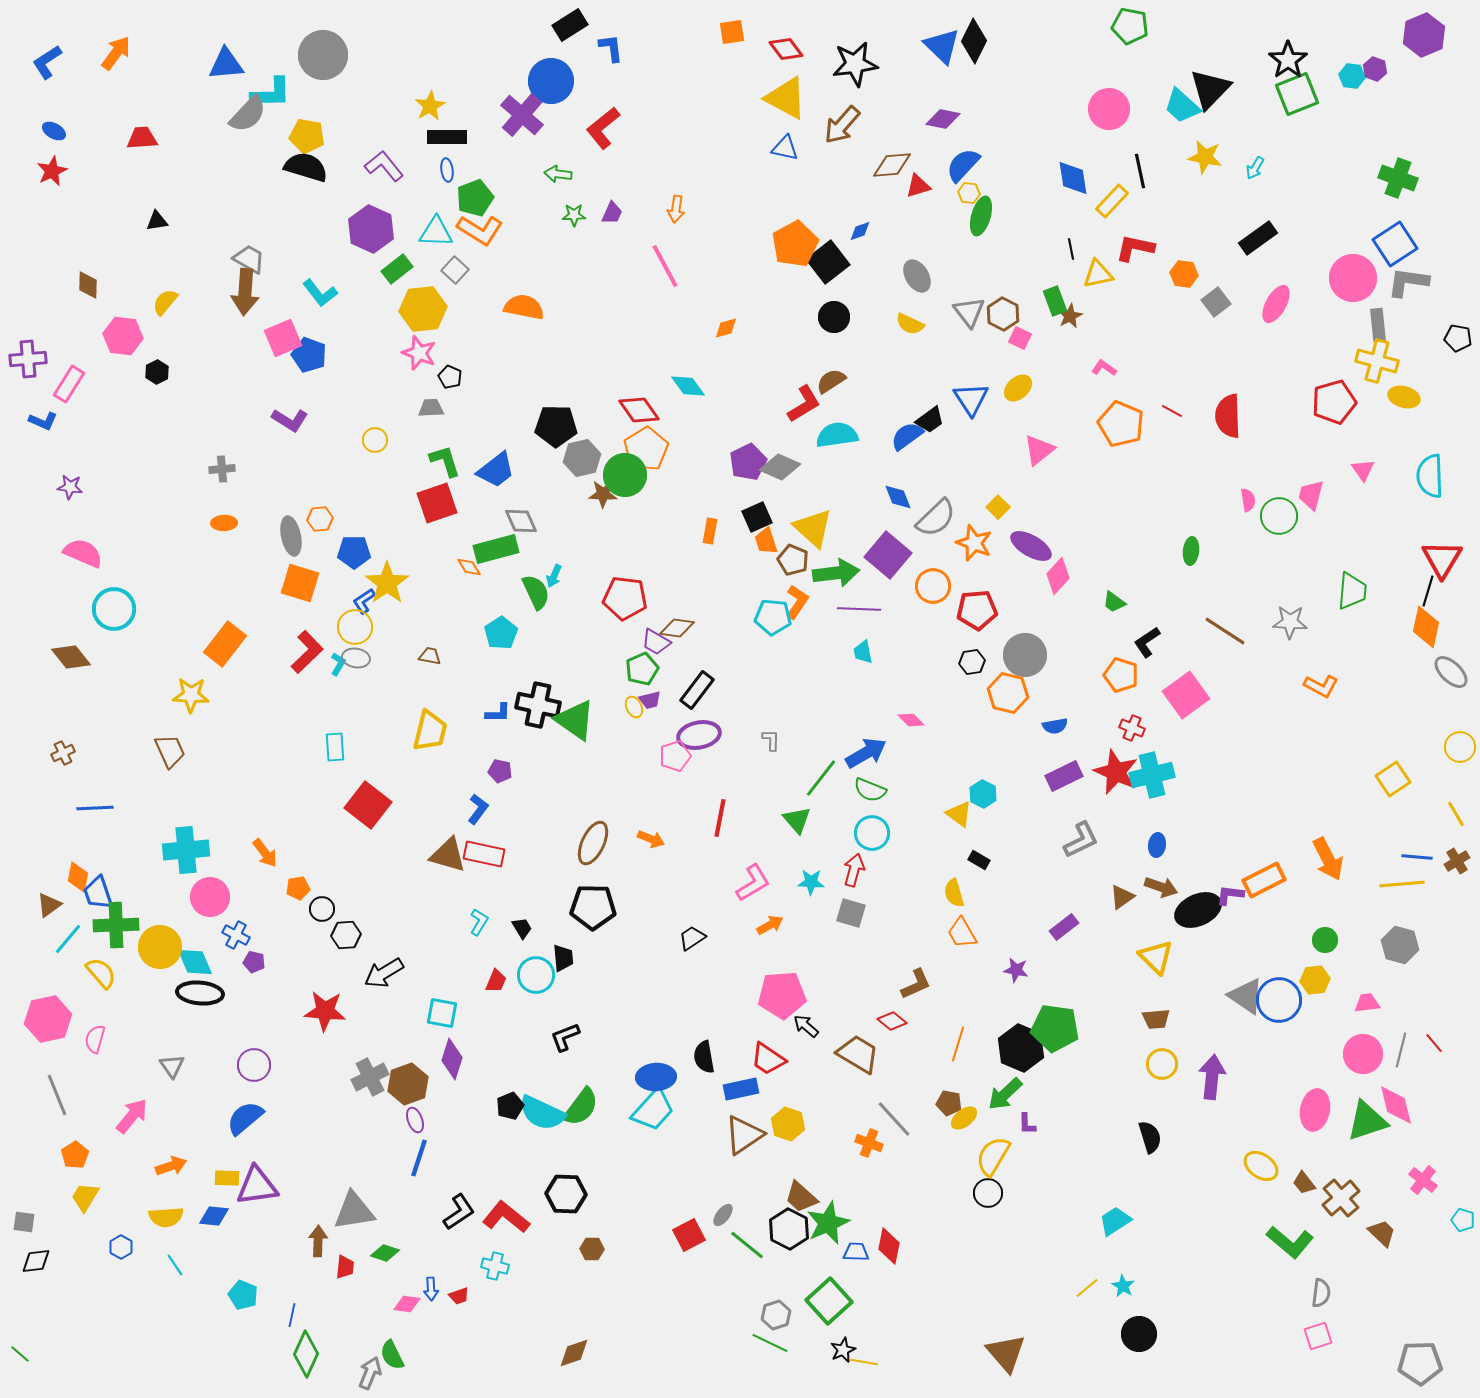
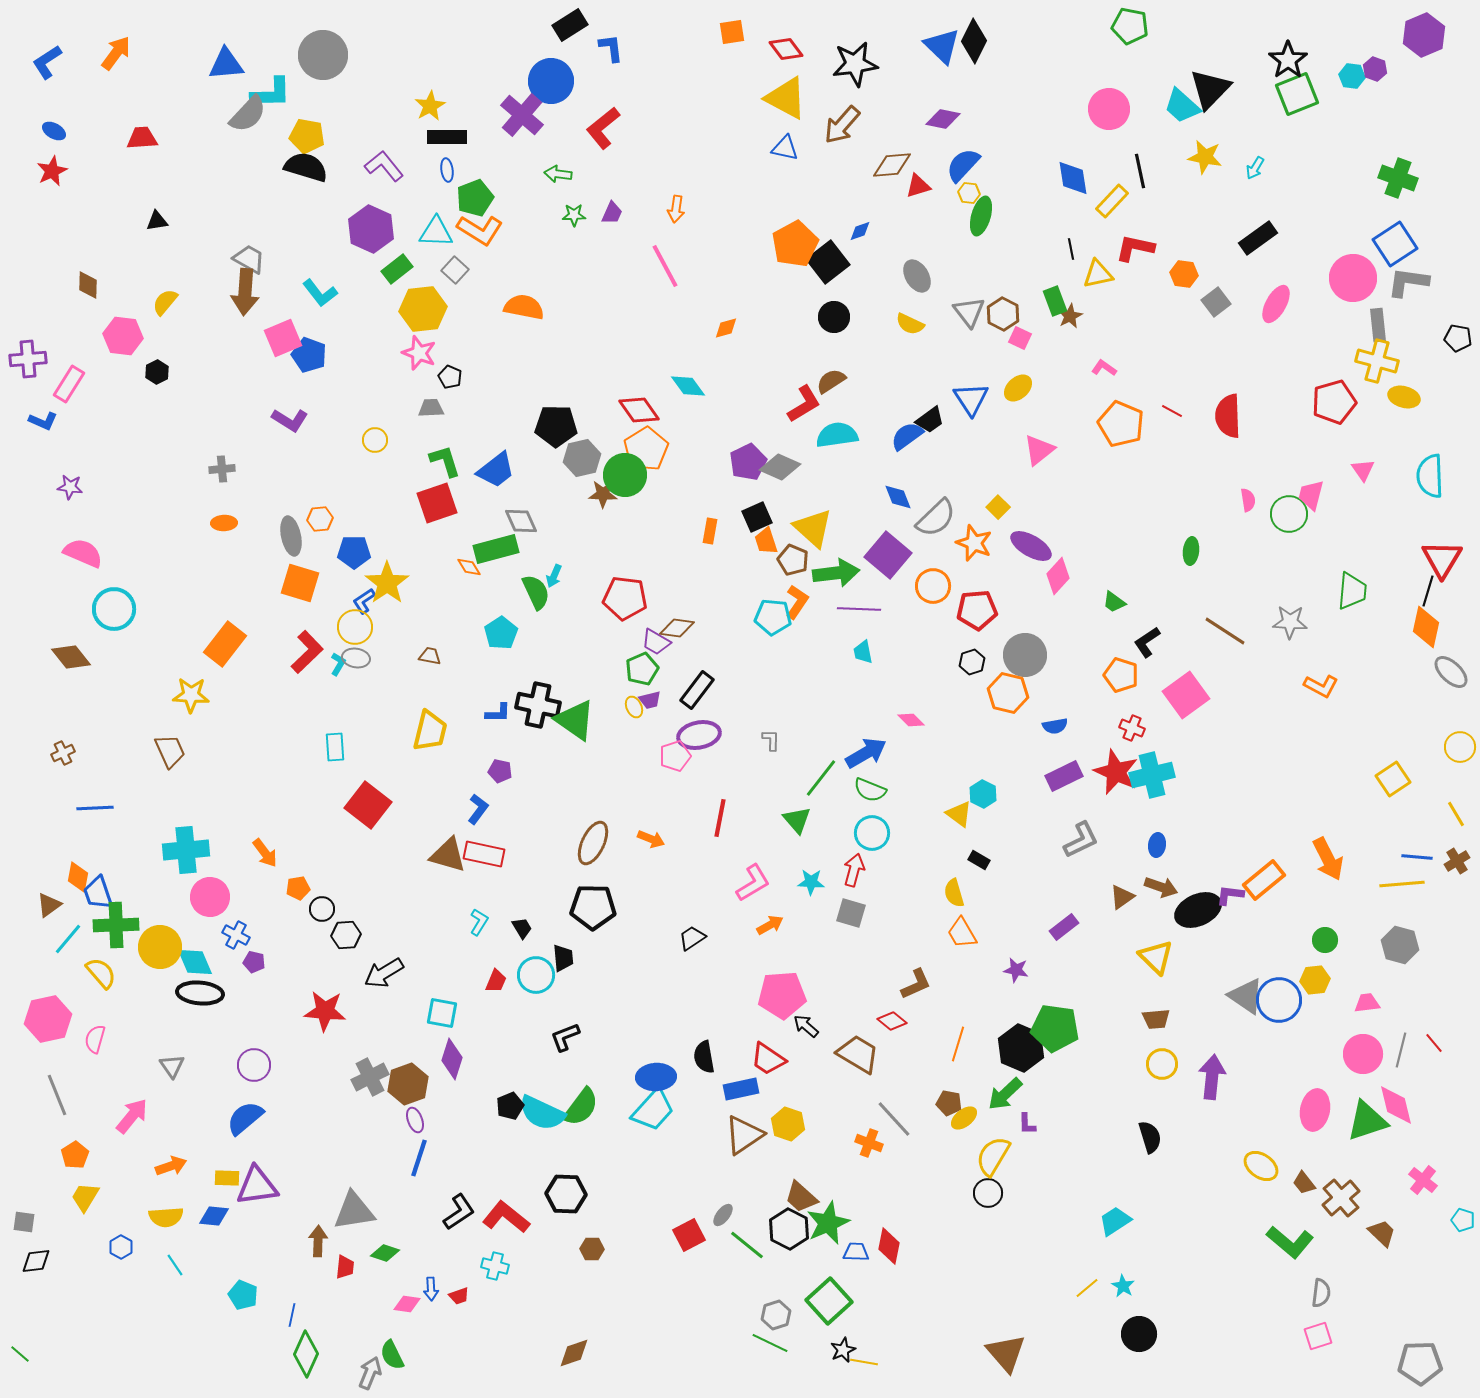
green circle at (1279, 516): moved 10 px right, 2 px up
black hexagon at (972, 662): rotated 10 degrees counterclockwise
orange rectangle at (1264, 880): rotated 12 degrees counterclockwise
